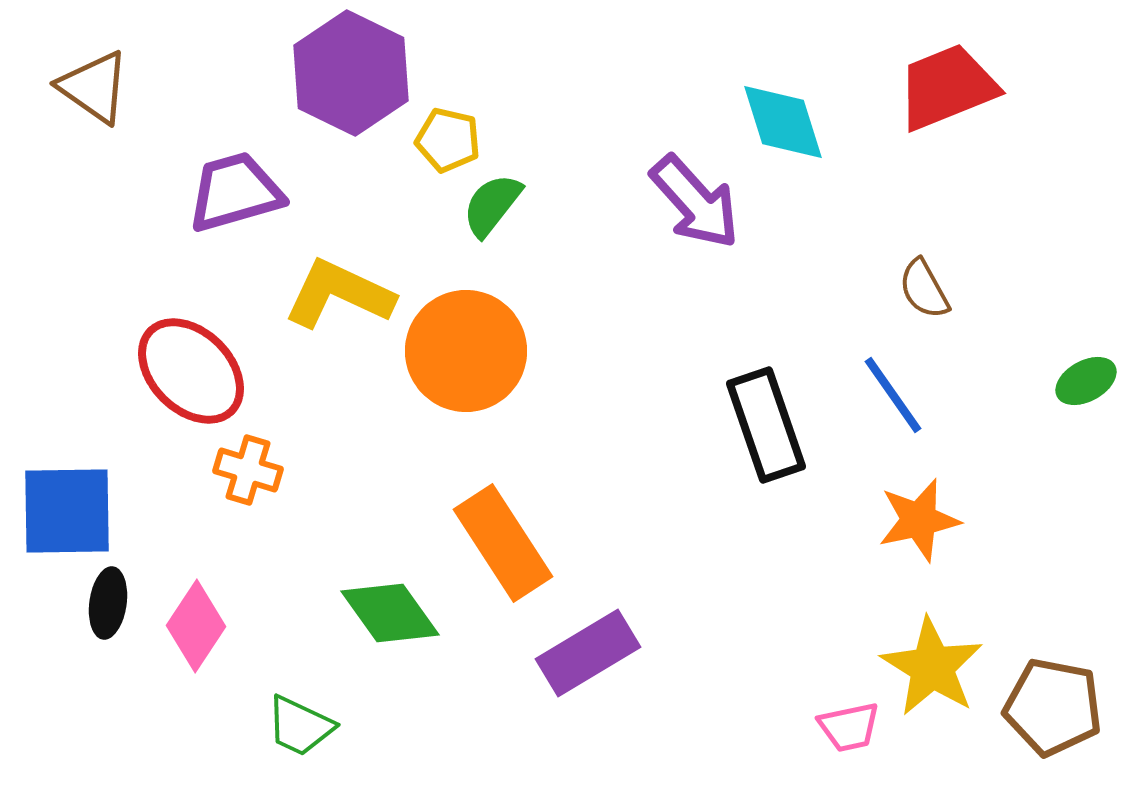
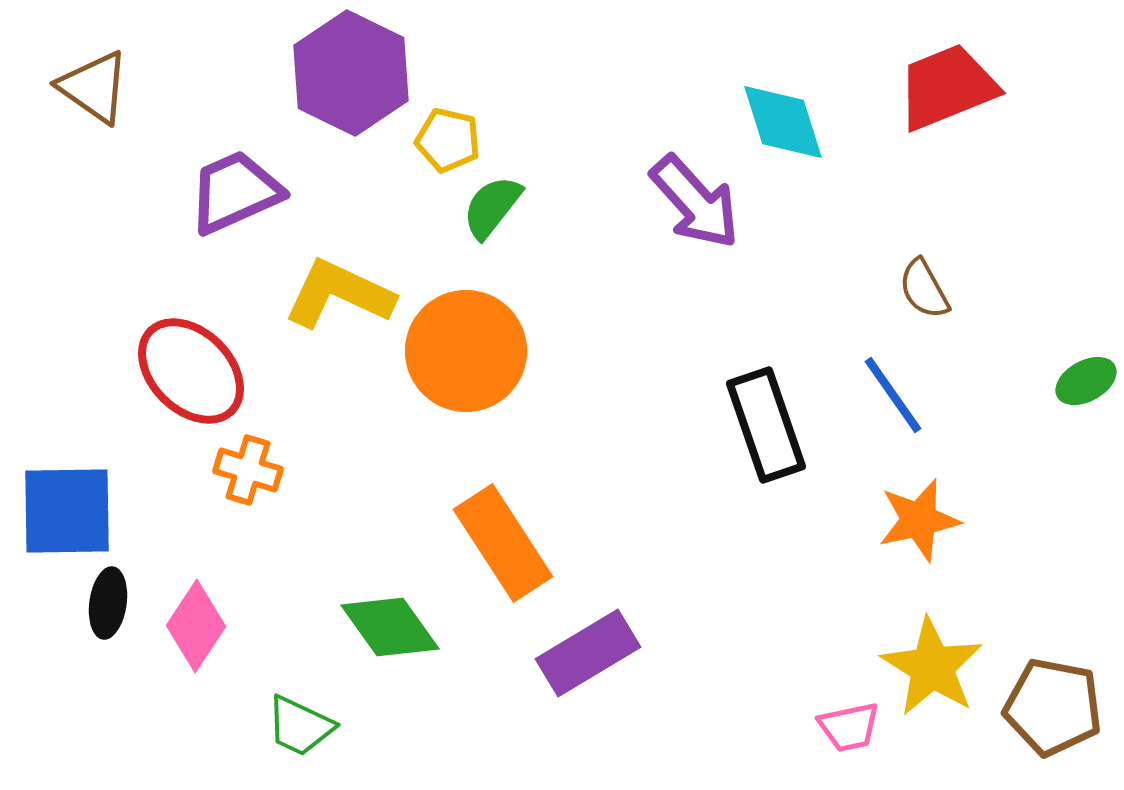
purple trapezoid: rotated 8 degrees counterclockwise
green semicircle: moved 2 px down
green diamond: moved 14 px down
